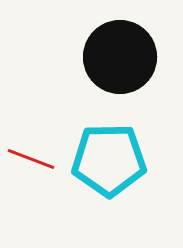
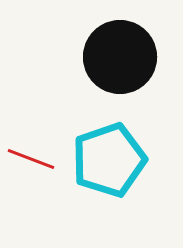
cyan pentagon: rotated 18 degrees counterclockwise
